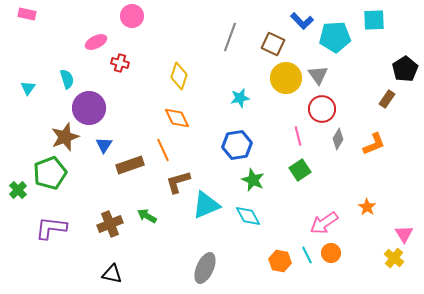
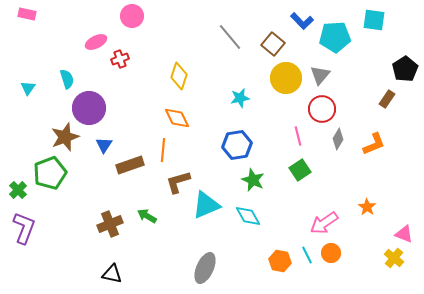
cyan square at (374, 20): rotated 10 degrees clockwise
gray line at (230, 37): rotated 60 degrees counterclockwise
brown square at (273, 44): rotated 15 degrees clockwise
red cross at (120, 63): moved 4 px up; rotated 36 degrees counterclockwise
gray triangle at (318, 75): moved 2 px right; rotated 15 degrees clockwise
orange line at (163, 150): rotated 30 degrees clockwise
purple L-shape at (51, 228): moved 27 px left; rotated 104 degrees clockwise
pink triangle at (404, 234): rotated 36 degrees counterclockwise
